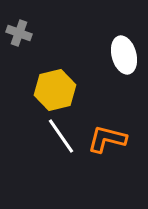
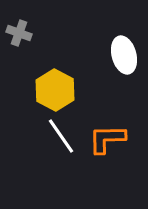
yellow hexagon: rotated 18 degrees counterclockwise
orange L-shape: rotated 15 degrees counterclockwise
